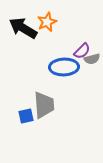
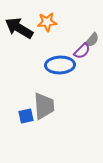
orange star: rotated 18 degrees clockwise
black arrow: moved 4 px left
gray semicircle: moved 19 px up; rotated 35 degrees counterclockwise
blue ellipse: moved 4 px left, 2 px up
gray trapezoid: moved 1 px down
